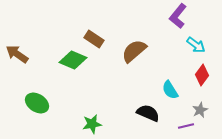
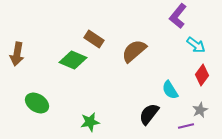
brown arrow: rotated 115 degrees counterclockwise
black semicircle: moved 1 px right, 1 px down; rotated 75 degrees counterclockwise
green star: moved 2 px left, 2 px up
